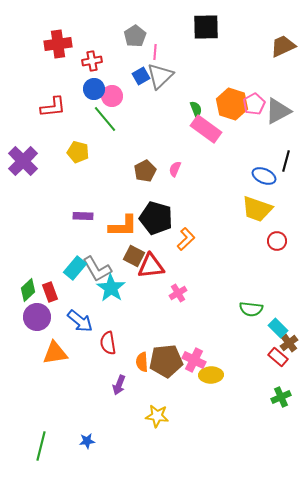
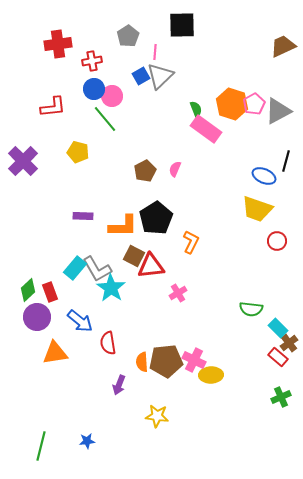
black square at (206, 27): moved 24 px left, 2 px up
gray pentagon at (135, 36): moved 7 px left
black pentagon at (156, 218): rotated 24 degrees clockwise
orange L-shape at (186, 239): moved 5 px right, 3 px down; rotated 20 degrees counterclockwise
